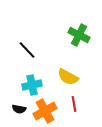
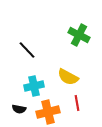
cyan cross: moved 2 px right, 1 px down
red line: moved 3 px right, 1 px up
orange cross: moved 3 px right, 1 px down; rotated 15 degrees clockwise
